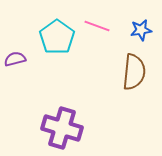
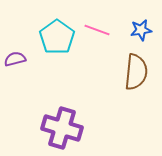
pink line: moved 4 px down
brown semicircle: moved 2 px right
